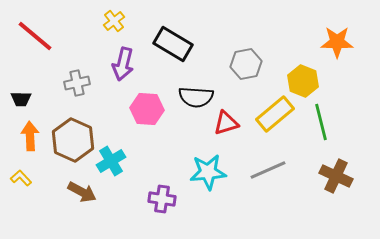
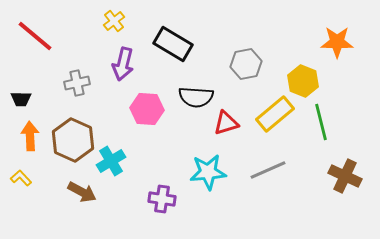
brown cross: moved 9 px right
